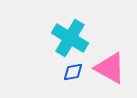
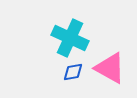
cyan cross: rotated 6 degrees counterclockwise
